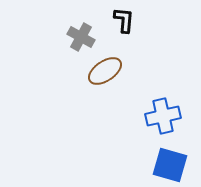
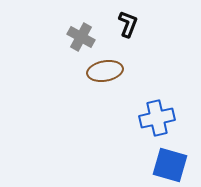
black L-shape: moved 4 px right, 4 px down; rotated 16 degrees clockwise
brown ellipse: rotated 24 degrees clockwise
blue cross: moved 6 px left, 2 px down
